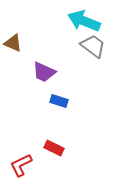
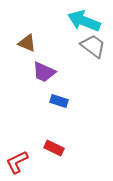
brown triangle: moved 14 px right
red L-shape: moved 4 px left, 3 px up
